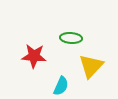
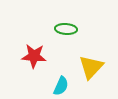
green ellipse: moved 5 px left, 9 px up
yellow triangle: moved 1 px down
